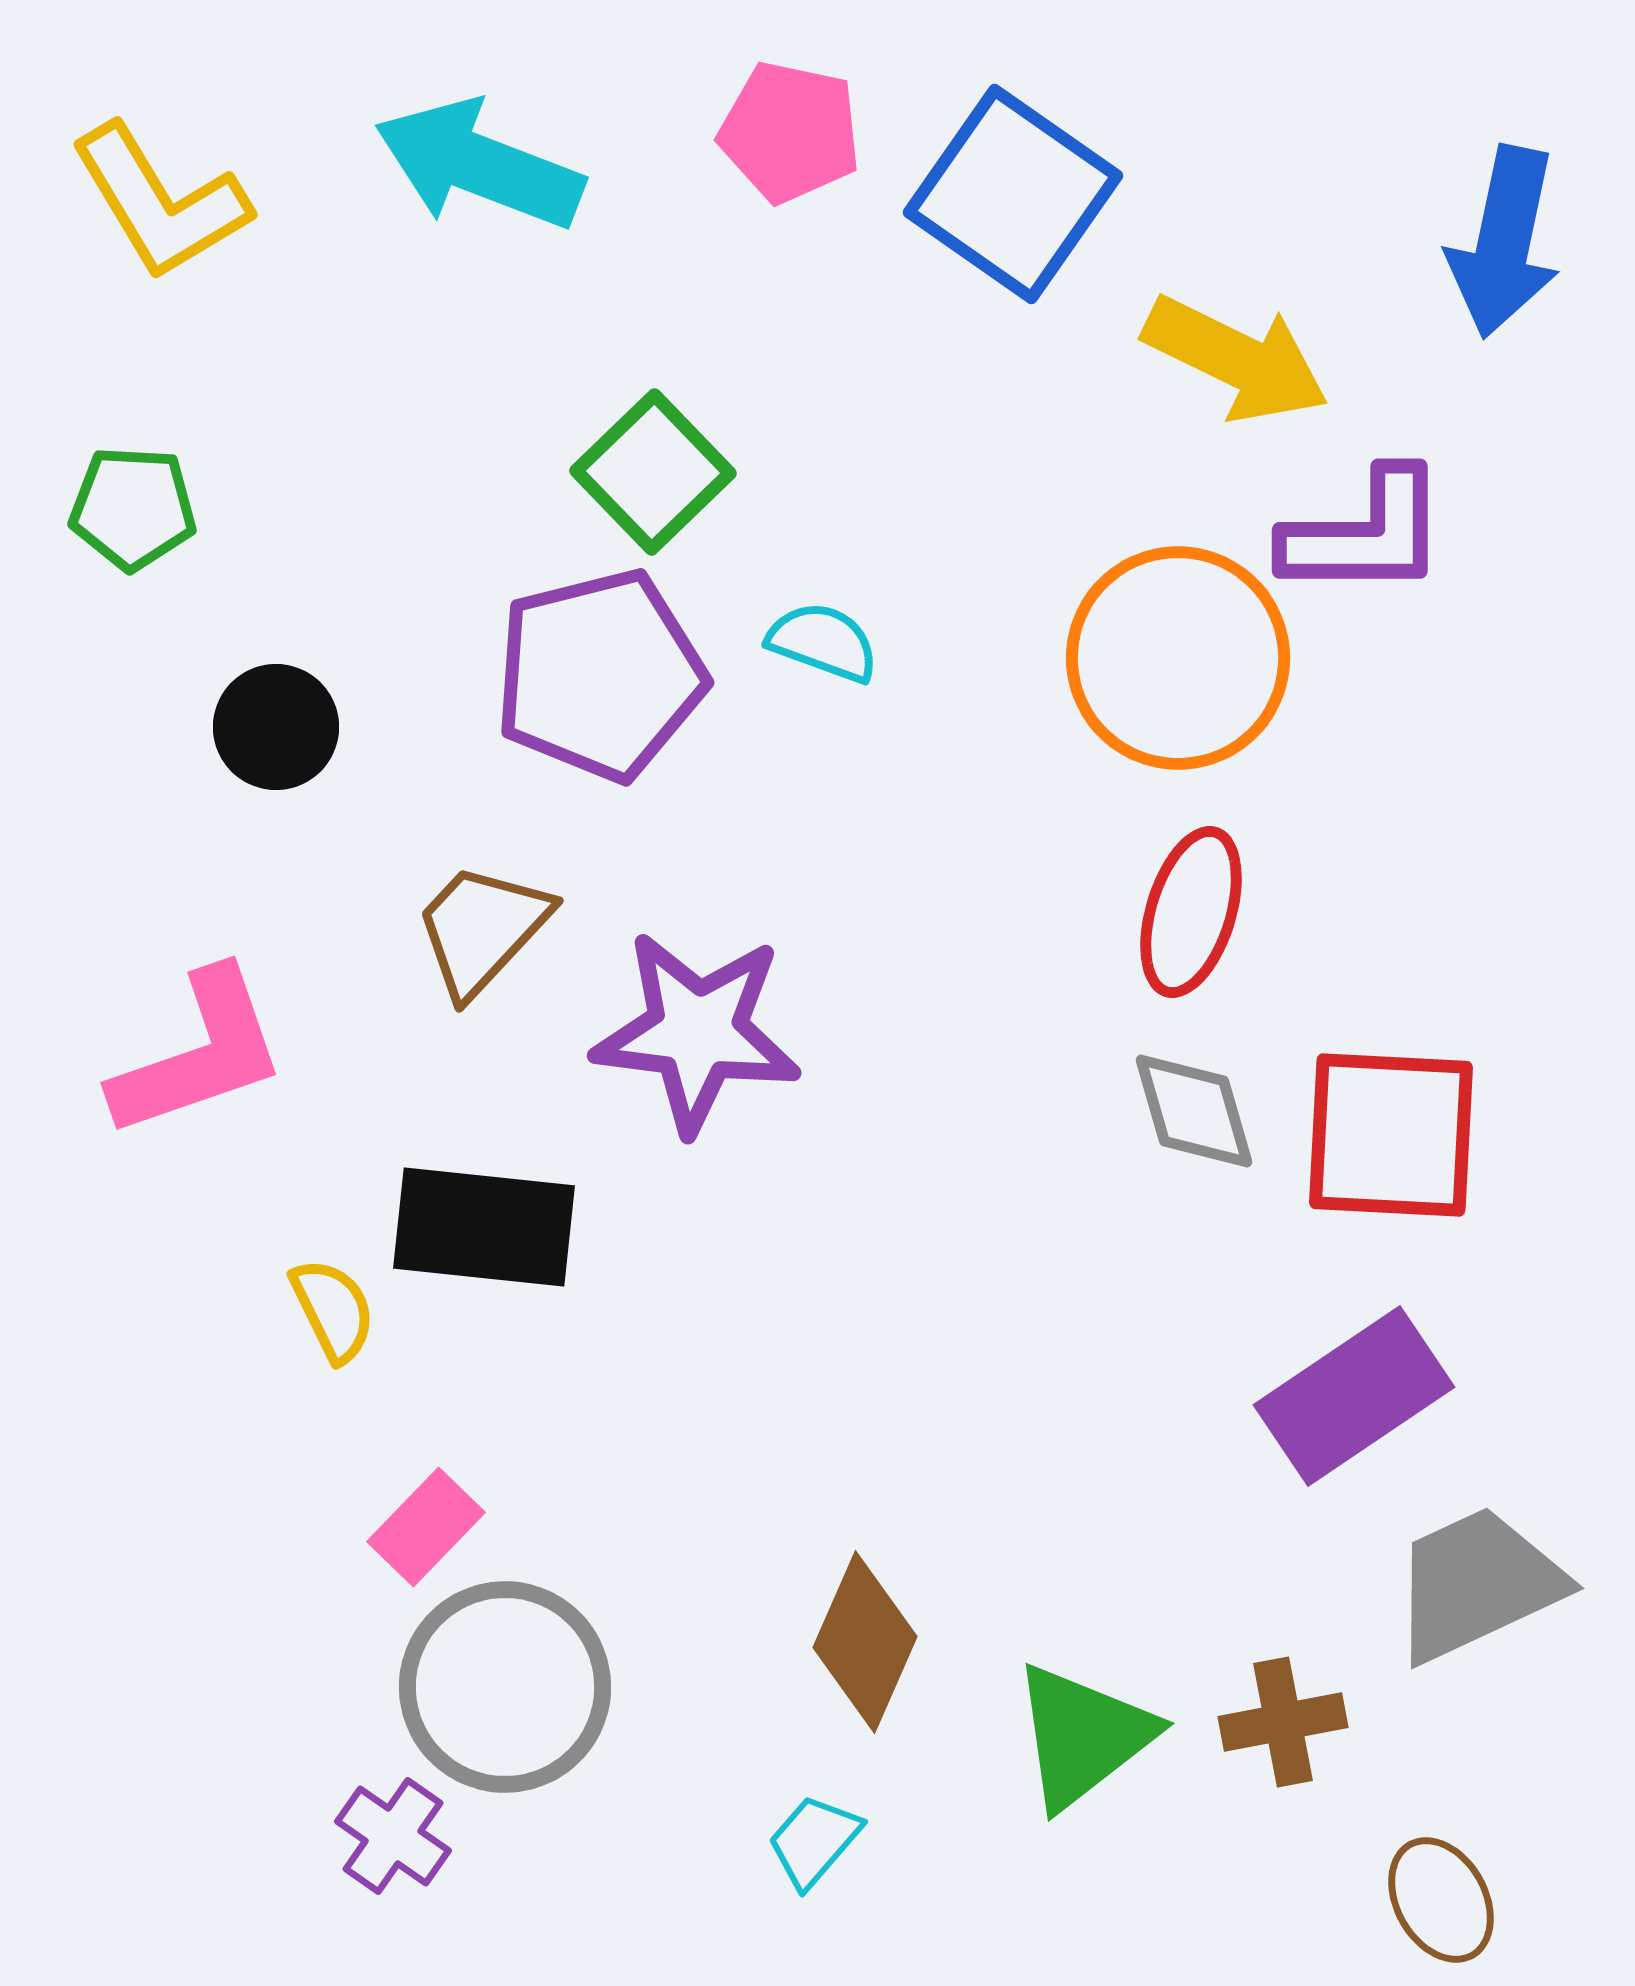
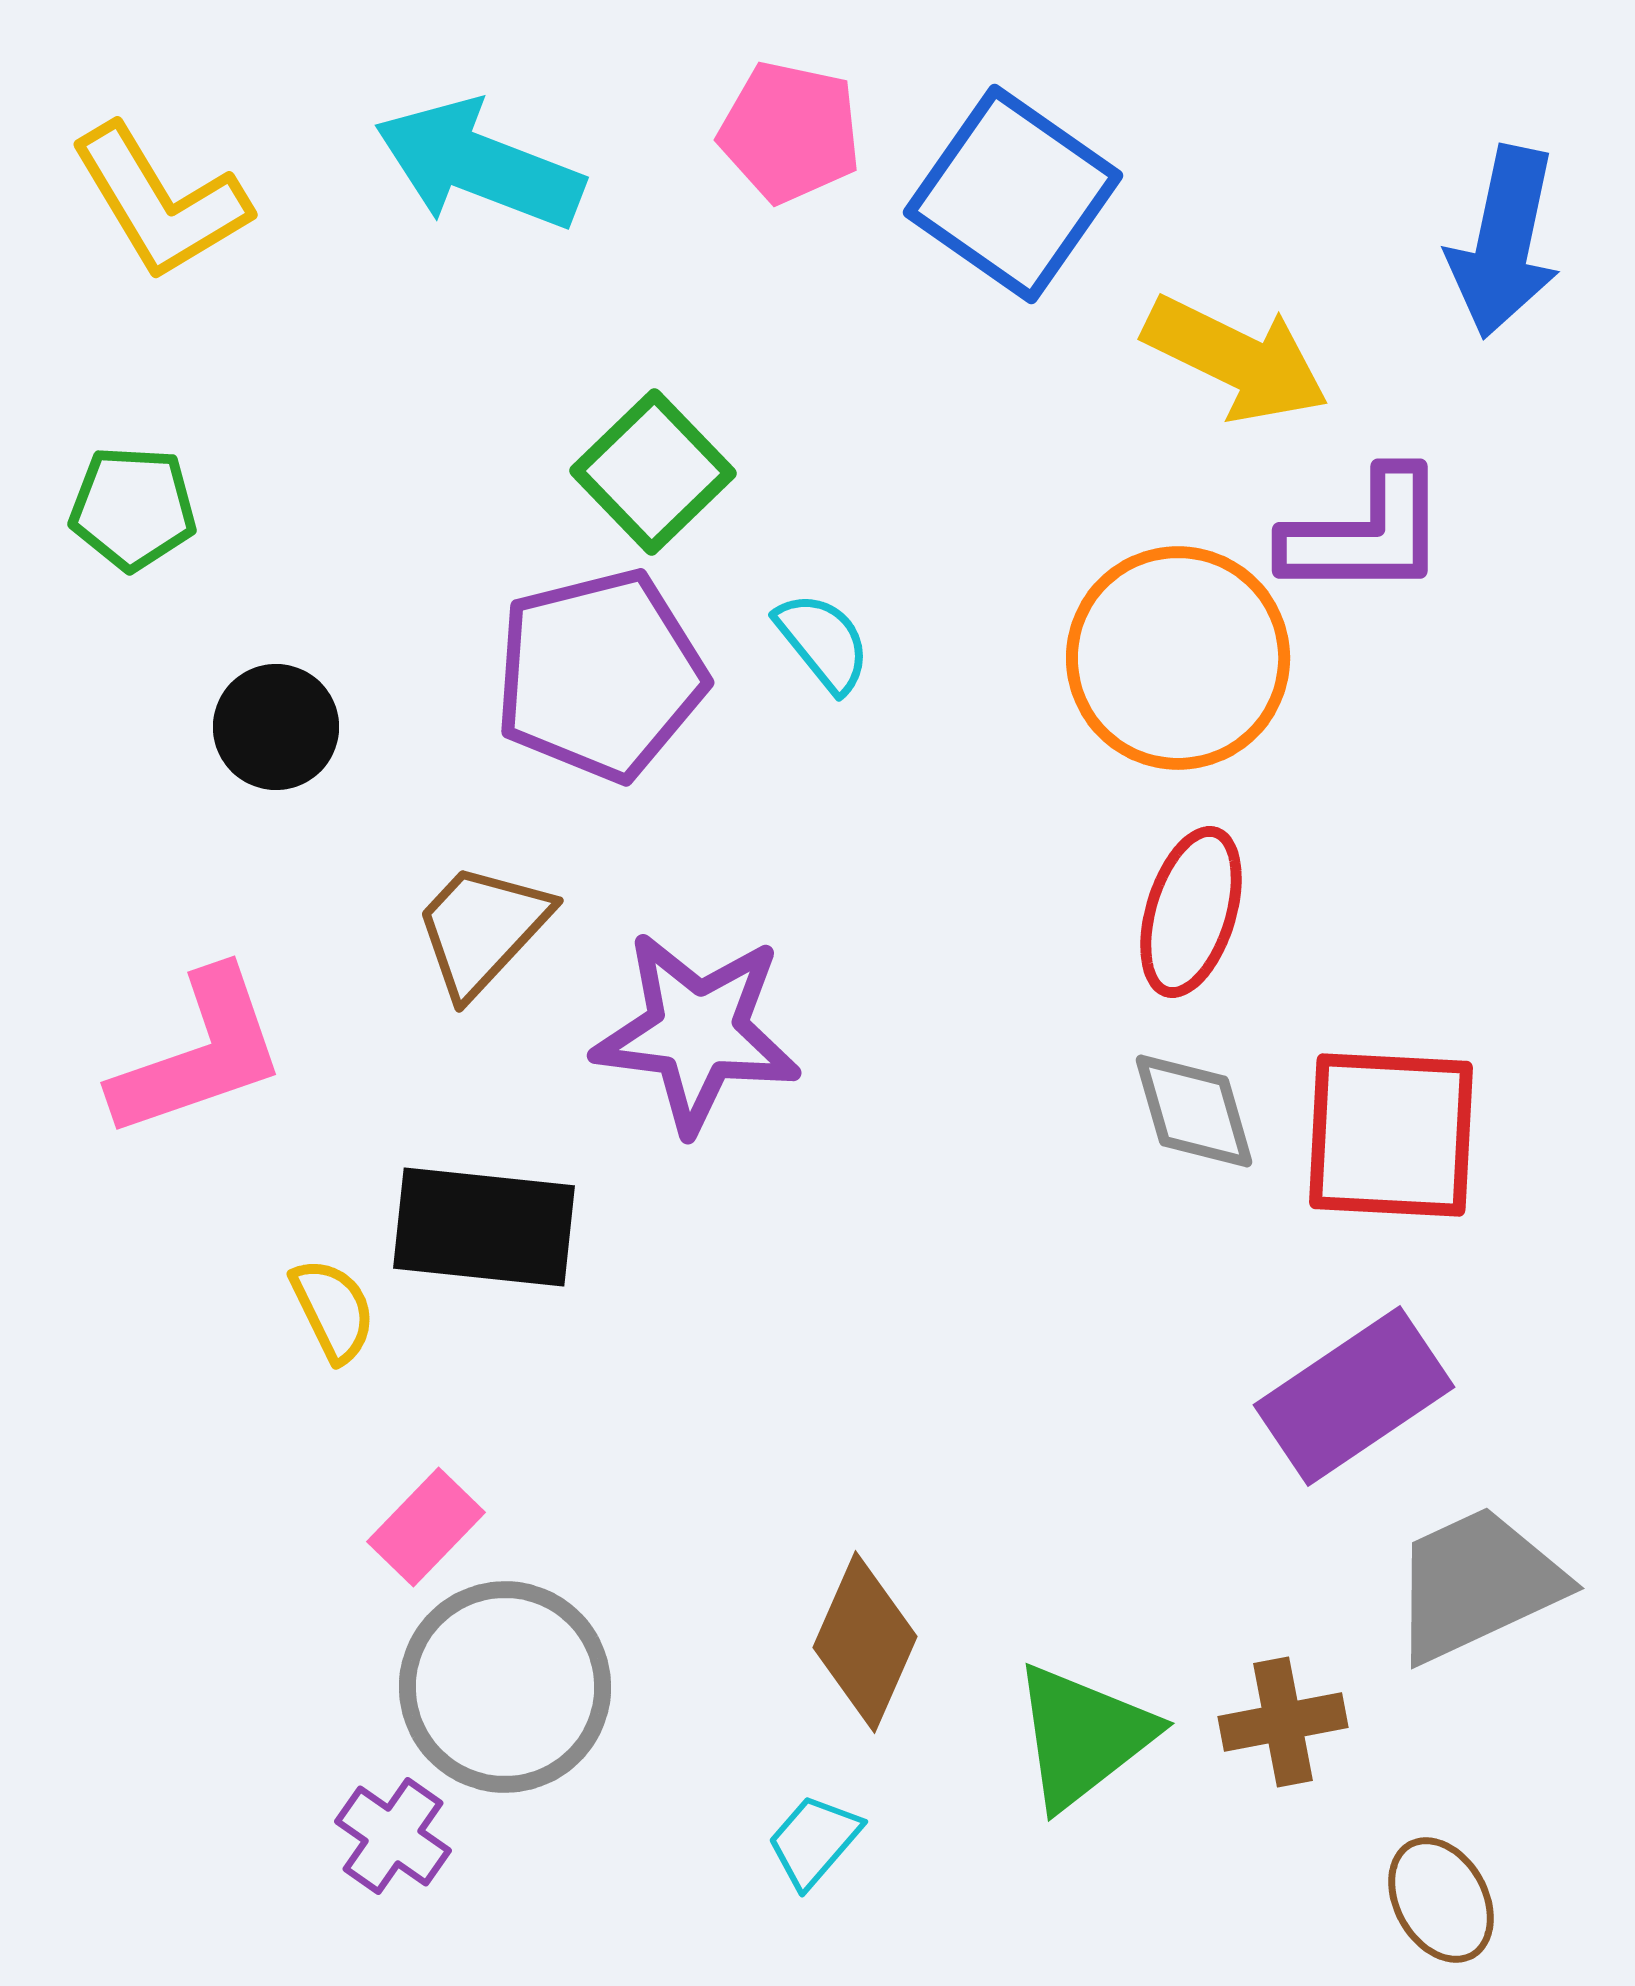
cyan semicircle: rotated 31 degrees clockwise
